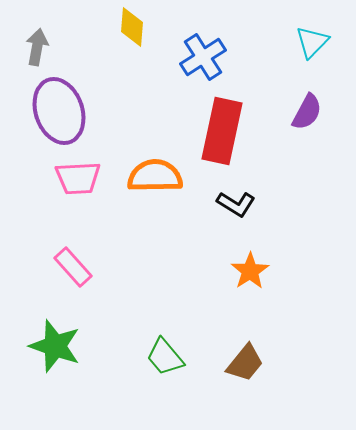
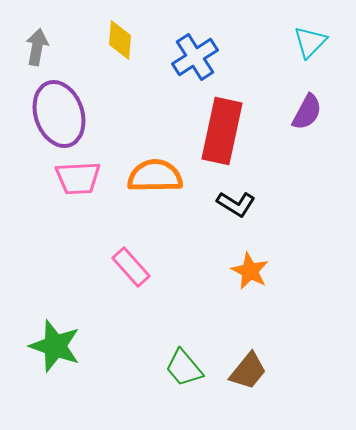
yellow diamond: moved 12 px left, 13 px down
cyan triangle: moved 2 px left
blue cross: moved 8 px left
purple ellipse: moved 3 px down
pink rectangle: moved 58 px right
orange star: rotated 12 degrees counterclockwise
green trapezoid: moved 19 px right, 11 px down
brown trapezoid: moved 3 px right, 8 px down
